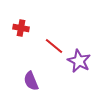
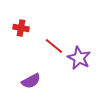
purple star: moved 3 px up
purple semicircle: rotated 96 degrees counterclockwise
